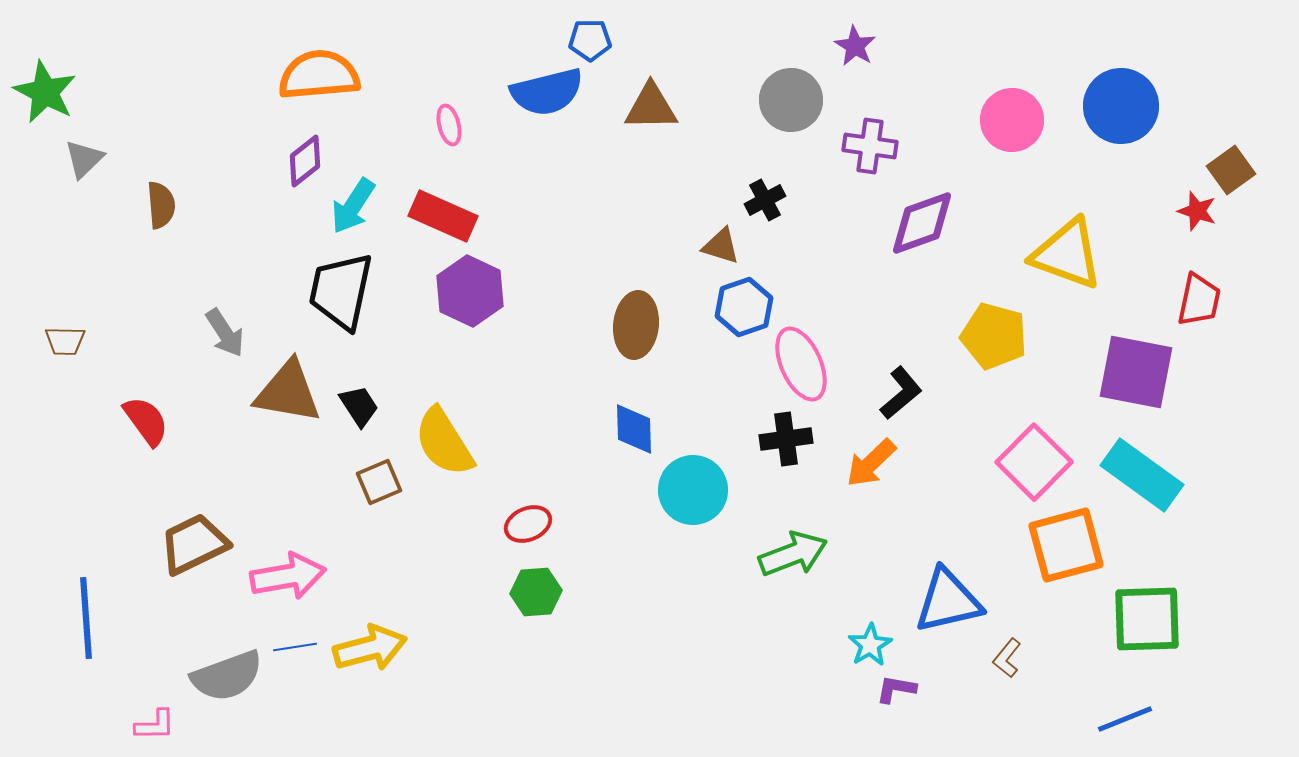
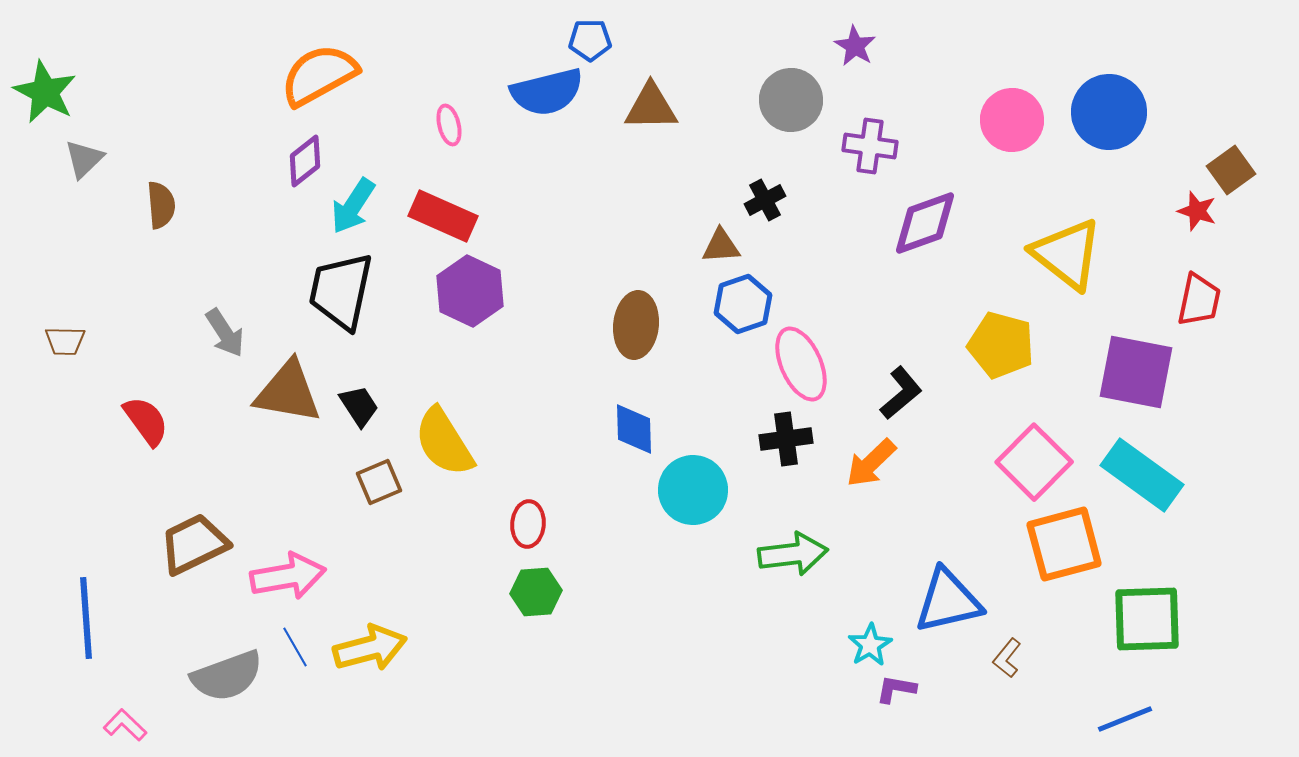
orange semicircle at (319, 75): rotated 24 degrees counterclockwise
blue circle at (1121, 106): moved 12 px left, 6 px down
purple diamond at (922, 223): moved 3 px right
brown triangle at (721, 246): rotated 21 degrees counterclockwise
yellow triangle at (1067, 254): rotated 18 degrees clockwise
blue hexagon at (744, 307): moved 1 px left, 3 px up
yellow pentagon at (994, 336): moved 7 px right, 9 px down
red ellipse at (528, 524): rotated 63 degrees counterclockwise
orange square at (1066, 545): moved 2 px left, 1 px up
green arrow at (793, 554): rotated 14 degrees clockwise
blue line at (295, 647): rotated 69 degrees clockwise
pink L-shape at (155, 725): moved 30 px left; rotated 135 degrees counterclockwise
